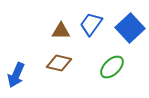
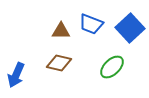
blue trapezoid: rotated 105 degrees counterclockwise
